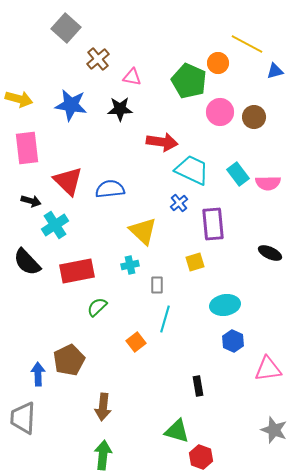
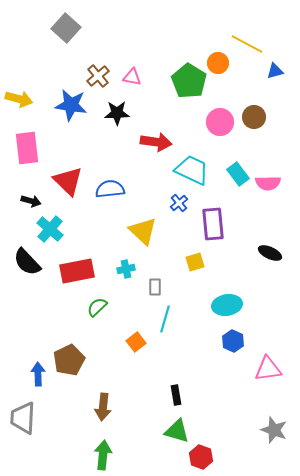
brown cross at (98, 59): moved 17 px down
green pentagon at (189, 81): rotated 8 degrees clockwise
black star at (120, 109): moved 3 px left, 4 px down
pink circle at (220, 112): moved 10 px down
red arrow at (162, 142): moved 6 px left
cyan cross at (55, 225): moved 5 px left, 4 px down; rotated 16 degrees counterclockwise
cyan cross at (130, 265): moved 4 px left, 4 px down
gray rectangle at (157, 285): moved 2 px left, 2 px down
cyan ellipse at (225, 305): moved 2 px right
black rectangle at (198, 386): moved 22 px left, 9 px down
